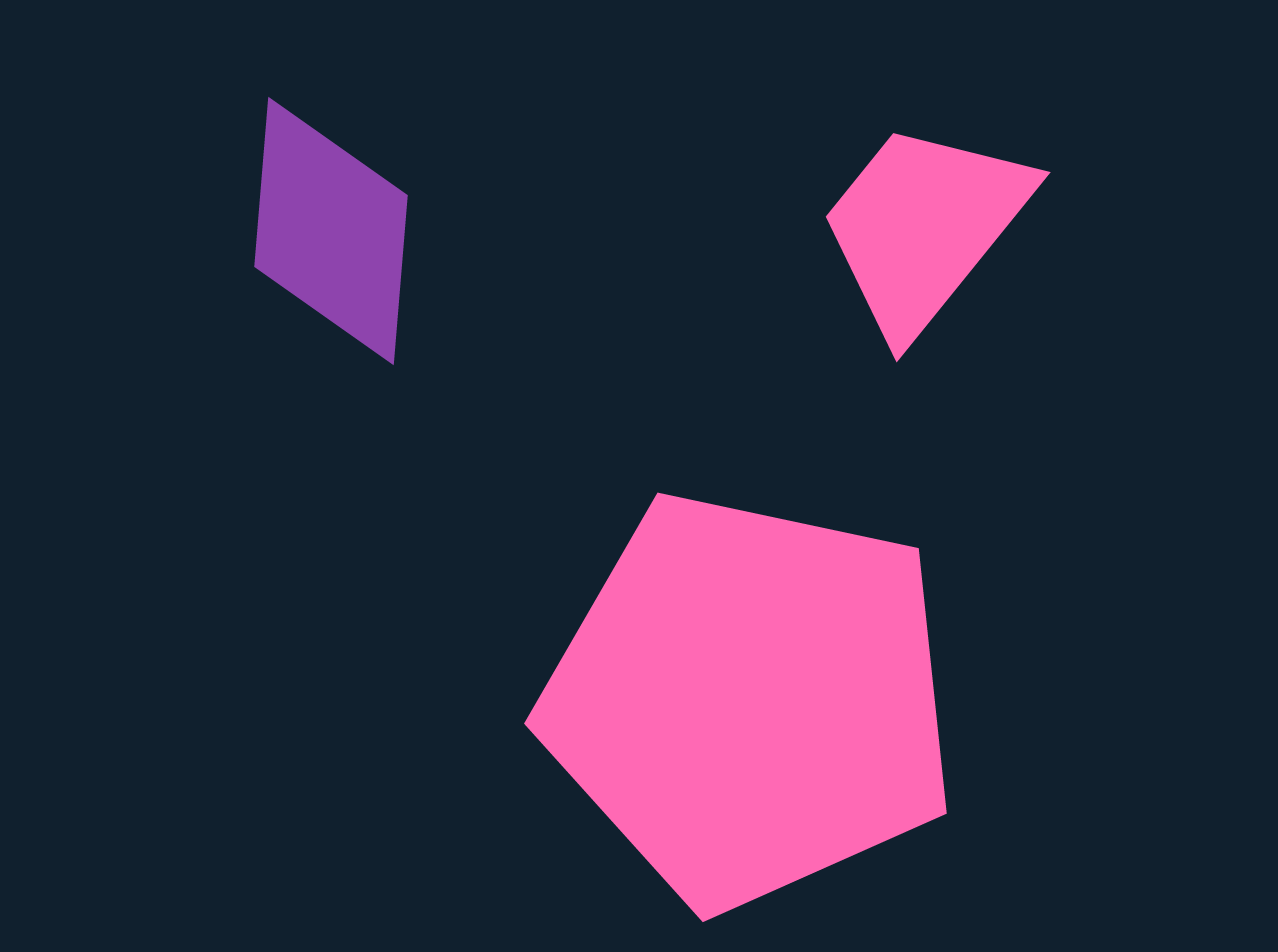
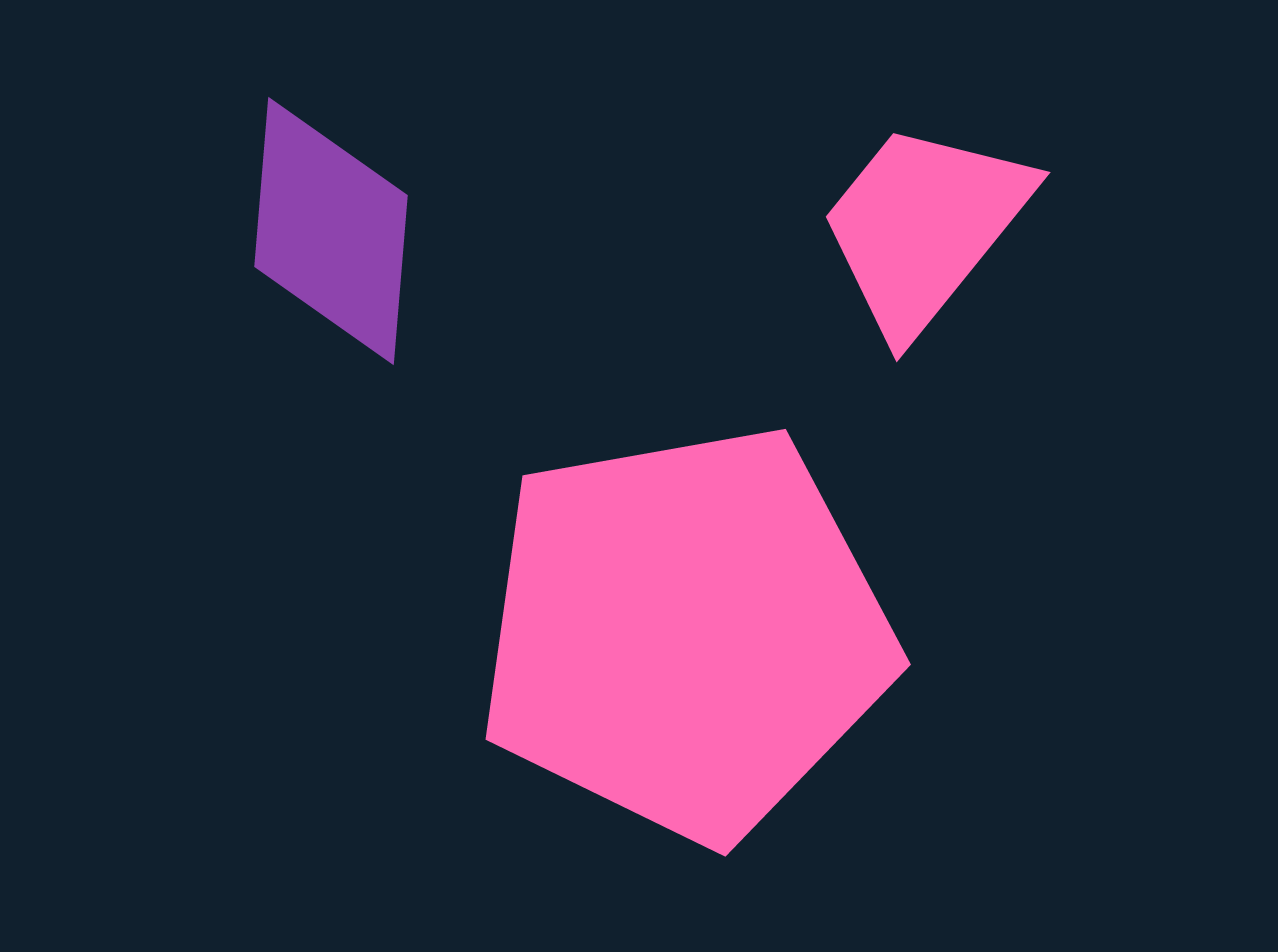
pink pentagon: moved 64 px left, 67 px up; rotated 22 degrees counterclockwise
